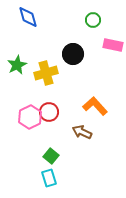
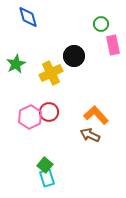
green circle: moved 8 px right, 4 px down
pink rectangle: rotated 66 degrees clockwise
black circle: moved 1 px right, 2 px down
green star: moved 1 px left, 1 px up
yellow cross: moved 5 px right; rotated 10 degrees counterclockwise
orange L-shape: moved 1 px right, 9 px down
brown arrow: moved 8 px right, 3 px down
green square: moved 6 px left, 9 px down
cyan rectangle: moved 2 px left
